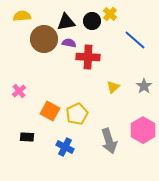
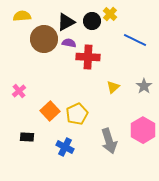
black triangle: rotated 18 degrees counterclockwise
blue line: rotated 15 degrees counterclockwise
orange square: rotated 18 degrees clockwise
